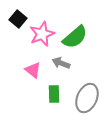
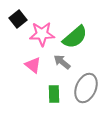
black square: rotated 12 degrees clockwise
pink star: rotated 20 degrees clockwise
gray arrow: moved 1 px right, 1 px up; rotated 18 degrees clockwise
pink triangle: moved 5 px up
gray ellipse: moved 1 px left, 10 px up
